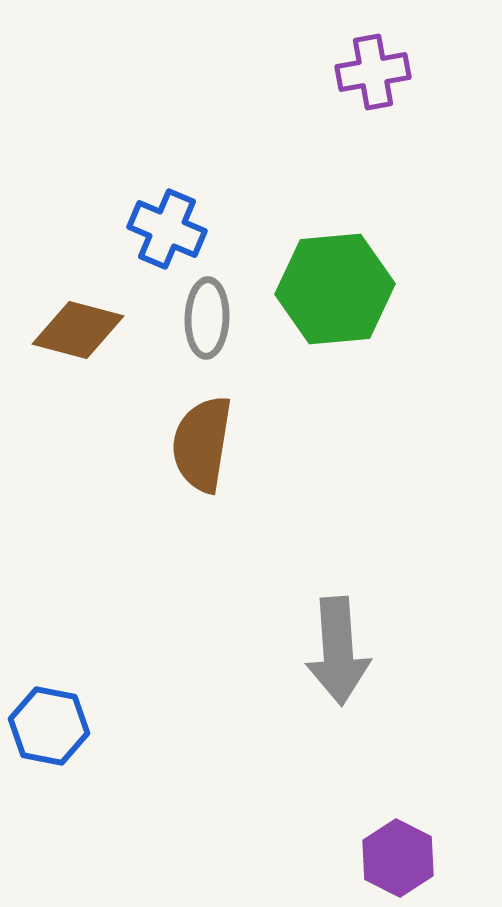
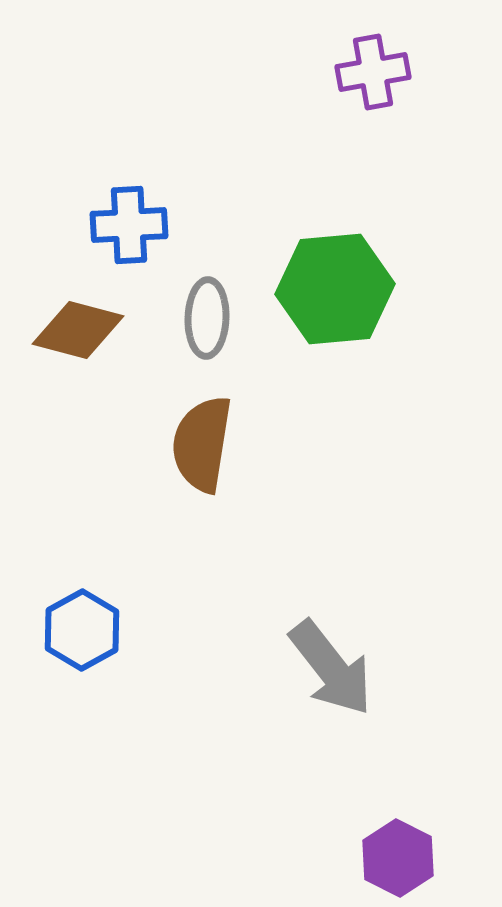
blue cross: moved 38 px left, 4 px up; rotated 26 degrees counterclockwise
gray arrow: moved 7 px left, 17 px down; rotated 34 degrees counterclockwise
blue hexagon: moved 33 px right, 96 px up; rotated 20 degrees clockwise
